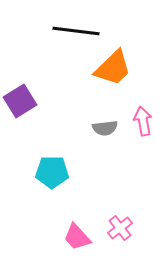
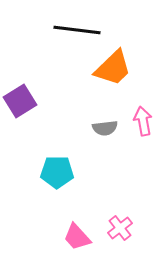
black line: moved 1 px right, 1 px up
cyan pentagon: moved 5 px right
